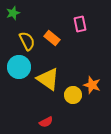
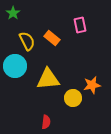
green star: rotated 16 degrees counterclockwise
pink rectangle: moved 1 px down
cyan circle: moved 4 px left, 1 px up
yellow triangle: rotated 40 degrees counterclockwise
orange star: rotated 30 degrees counterclockwise
yellow circle: moved 3 px down
red semicircle: rotated 56 degrees counterclockwise
